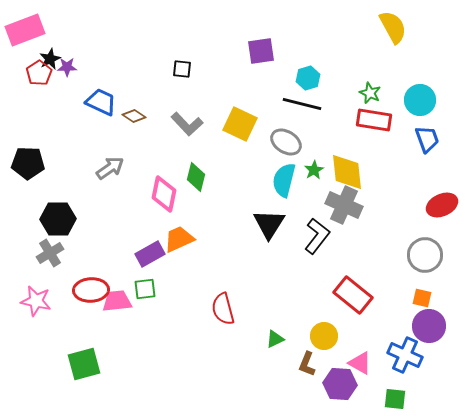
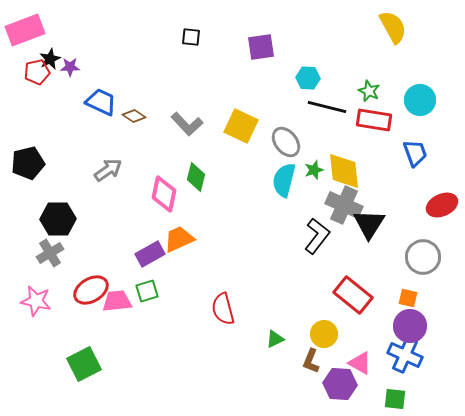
purple square at (261, 51): moved 4 px up
purple star at (67, 67): moved 3 px right
black square at (182, 69): moved 9 px right, 32 px up
red pentagon at (39, 73): moved 2 px left, 1 px up; rotated 20 degrees clockwise
cyan hexagon at (308, 78): rotated 20 degrees clockwise
green star at (370, 93): moved 1 px left, 2 px up
black line at (302, 104): moved 25 px right, 3 px down
yellow square at (240, 124): moved 1 px right, 2 px down
blue trapezoid at (427, 139): moved 12 px left, 14 px down
gray ellipse at (286, 142): rotated 20 degrees clockwise
black pentagon at (28, 163): rotated 16 degrees counterclockwise
gray arrow at (110, 168): moved 2 px left, 2 px down
green star at (314, 170): rotated 12 degrees clockwise
yellow diamond at (347, 172): moved 3 px left, 1 px up
black triangle at (269, 224): moved 100 px right
gray circle at (425, 255): moved 2 px left, 2 px down
green square at (145, 289): moved 2 px right, 2 px down; rotated 10 degrees counterclockwise
red ellipse at (91, 290): rotated 28 degrees counterclockwise
orange square at (422, 298): moved 14 px left
purple circle at (429, 326): moved 19 px left
yellow circle at (324, 336): moved 2 px up
green square at (84, 364): rotated 12 degrees counterclockwise
brown L-shape at (307, 364): moved 4 px right, 3 px up
